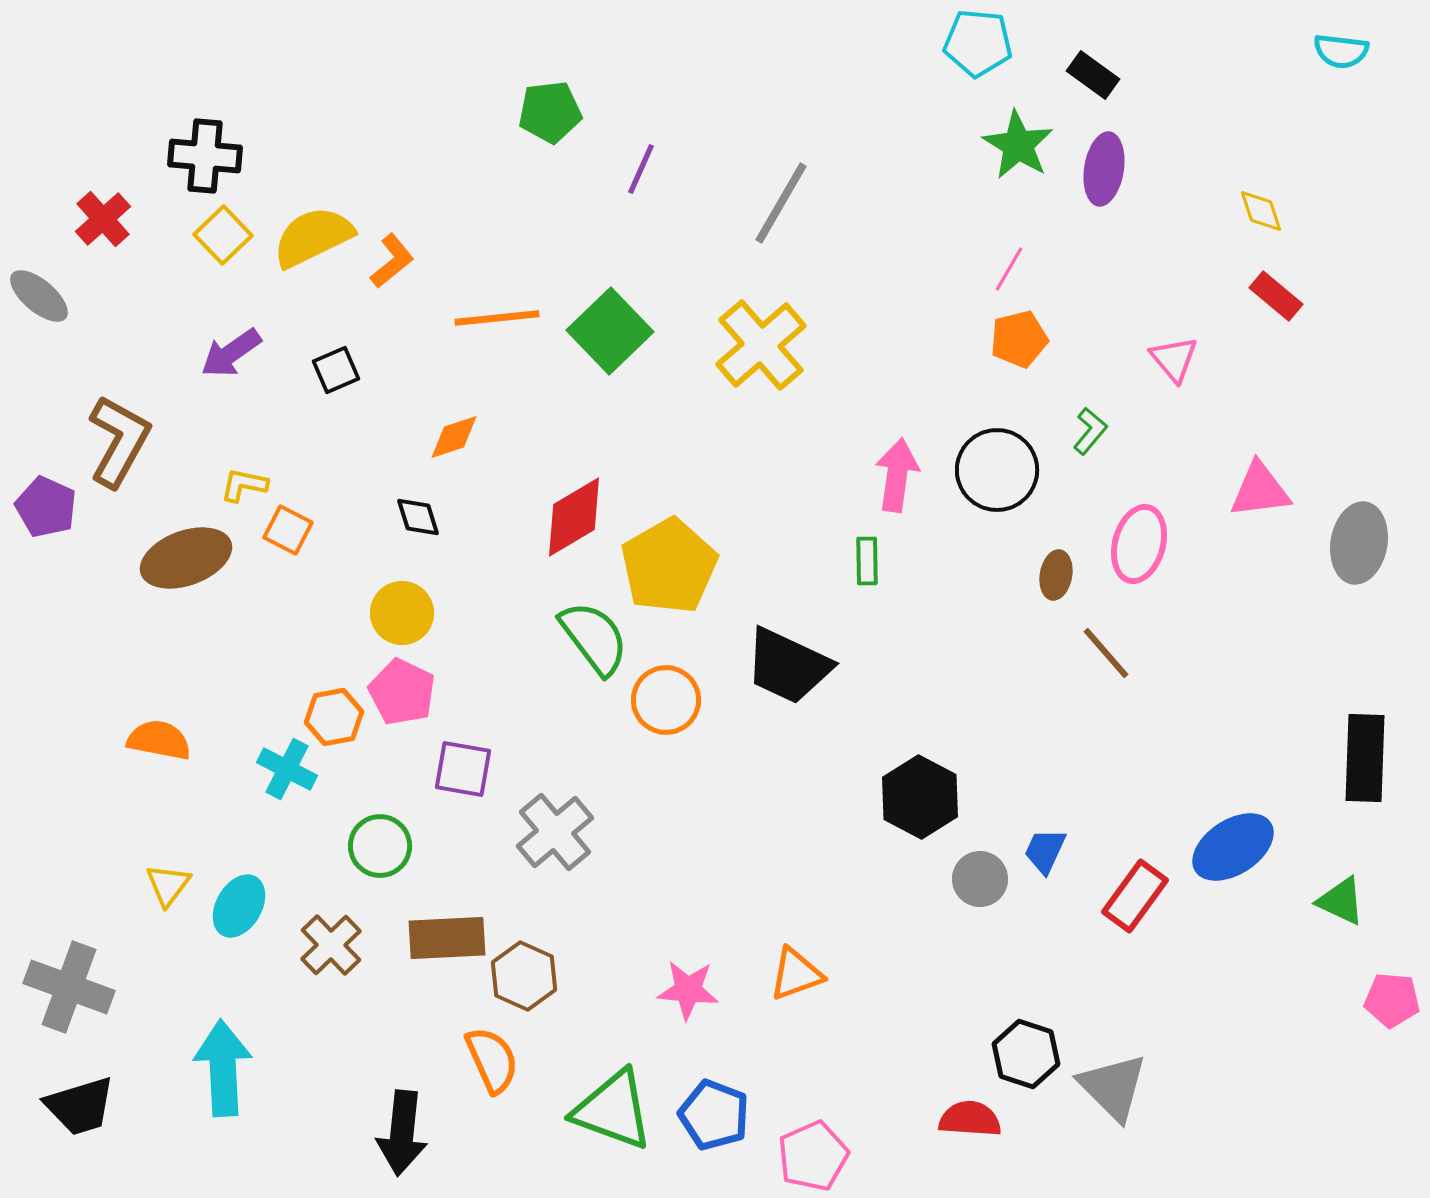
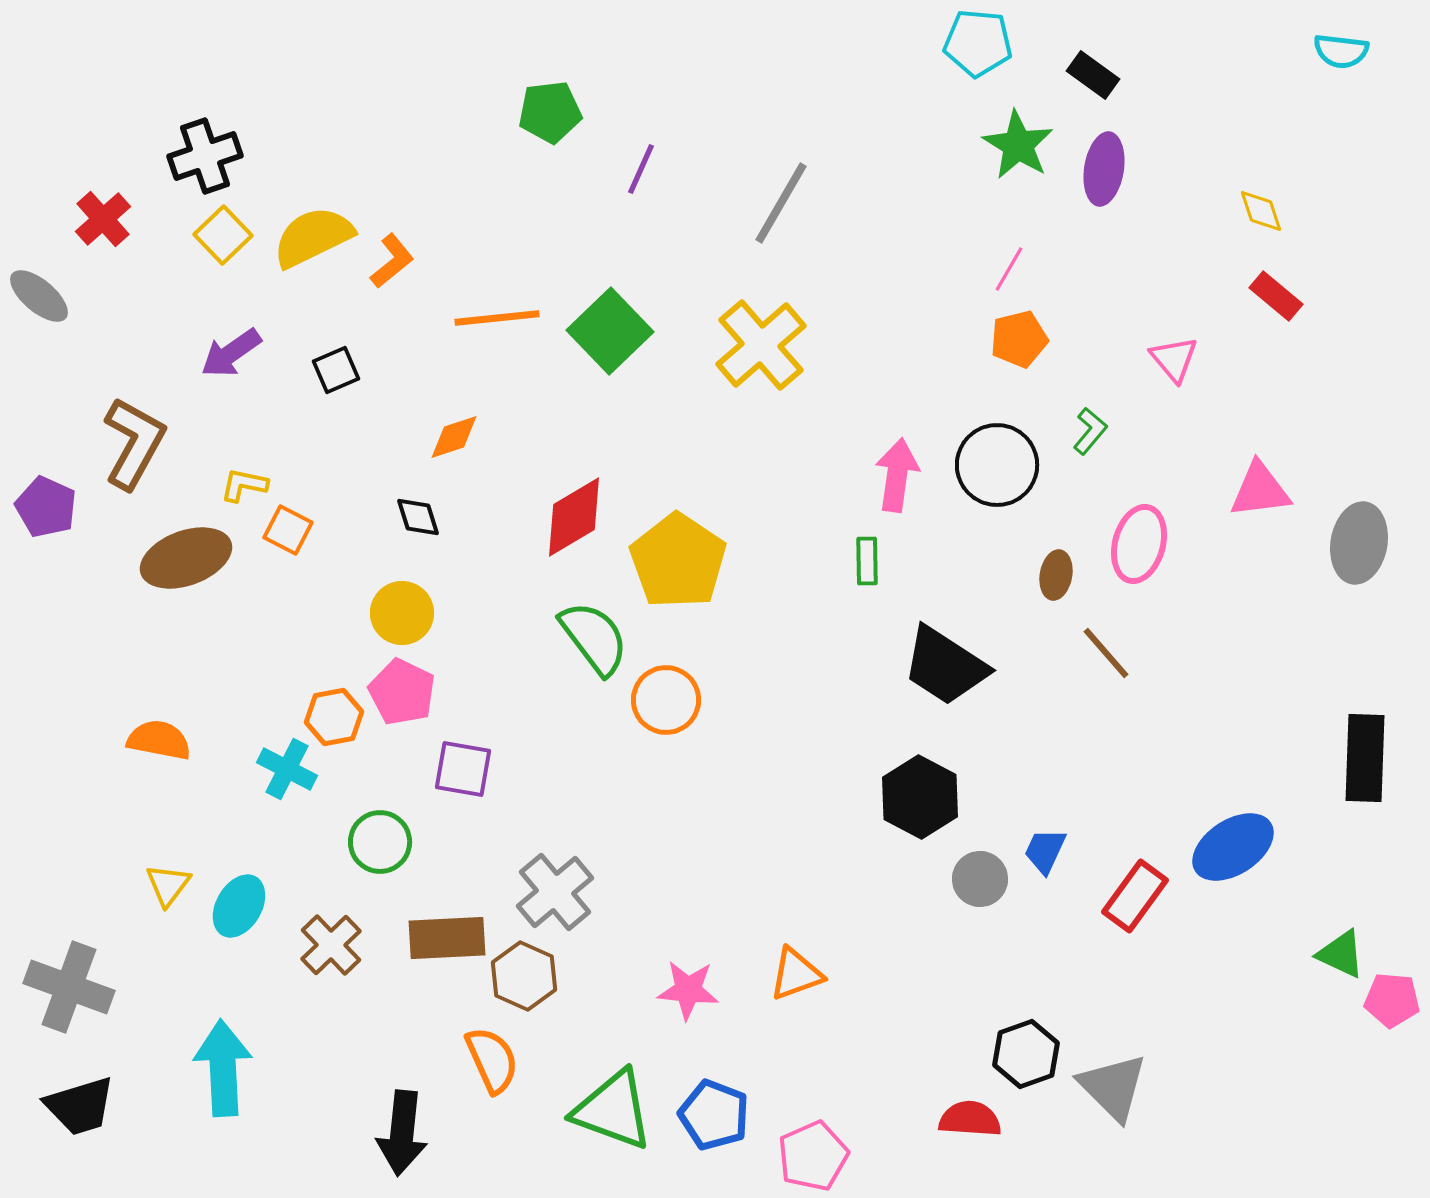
black cross at (205, 156): rotated 24 degrees counterclockwise
brown L-shape at (119, 441): moved 15 px right, 2 px down
black circle at (997, 470): moved 5 px up
yellow pentagon at (669, 566): moved 9 px right, 5 px up; rotated 8 degrees counterclockwise
black trapezoid at (788, 666): moved 157 px right; rotated 8 degrees clockwise
gray cross at (555, 832): moved 60 px down
green circle at (380, 846): moved 4 px up
green triangle at (1341, 901): moved 53 px down
black hexagon at (1026, 1054): rotated 22 degrees clockwise
